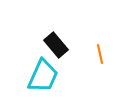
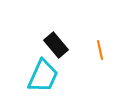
orange line: moved 4 px up
